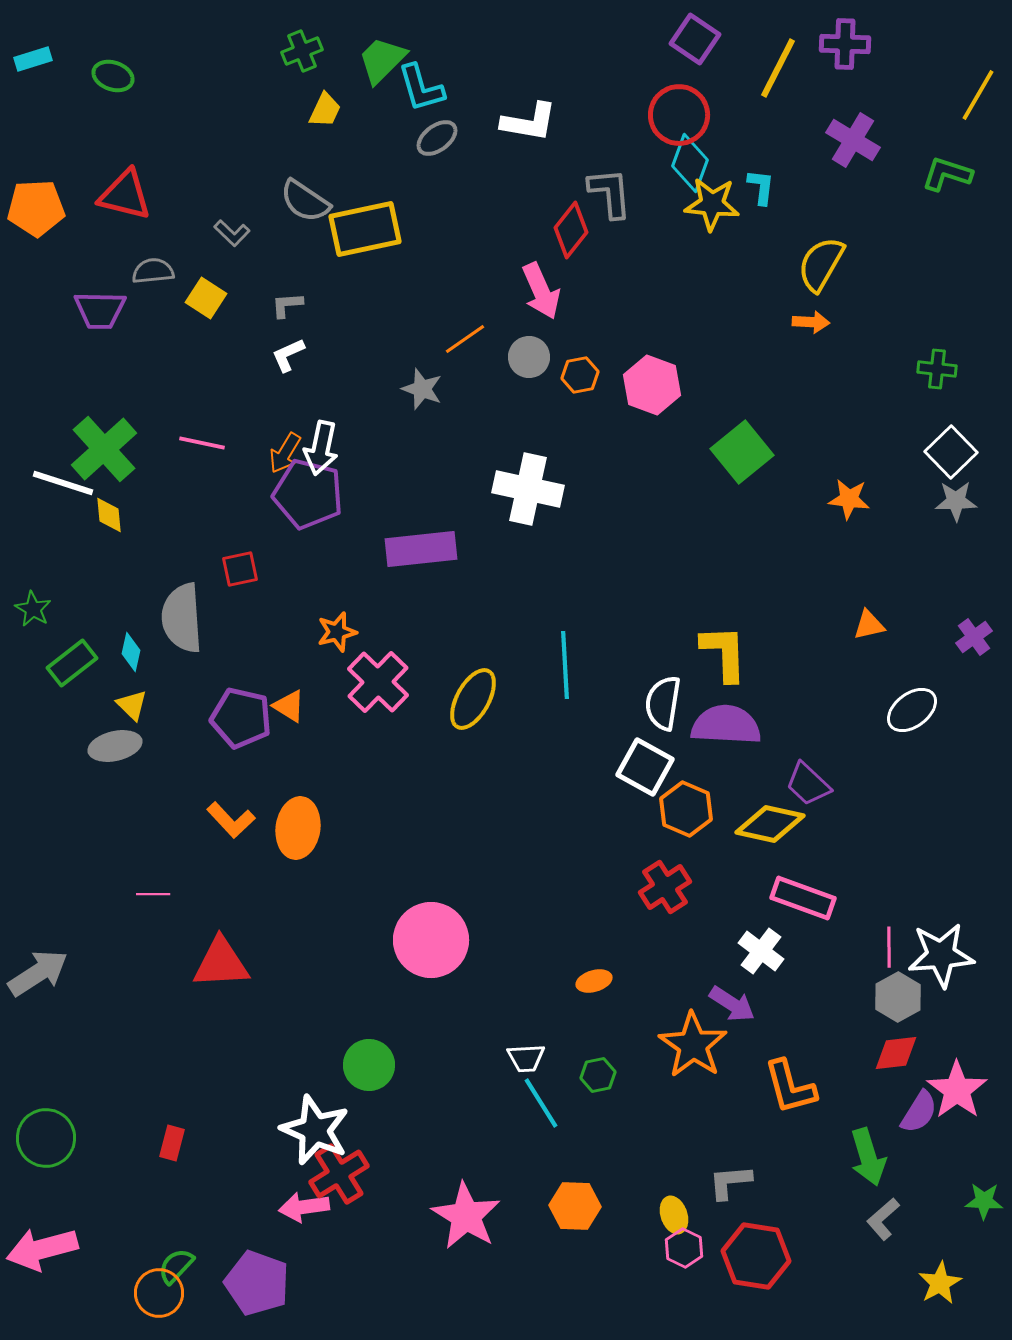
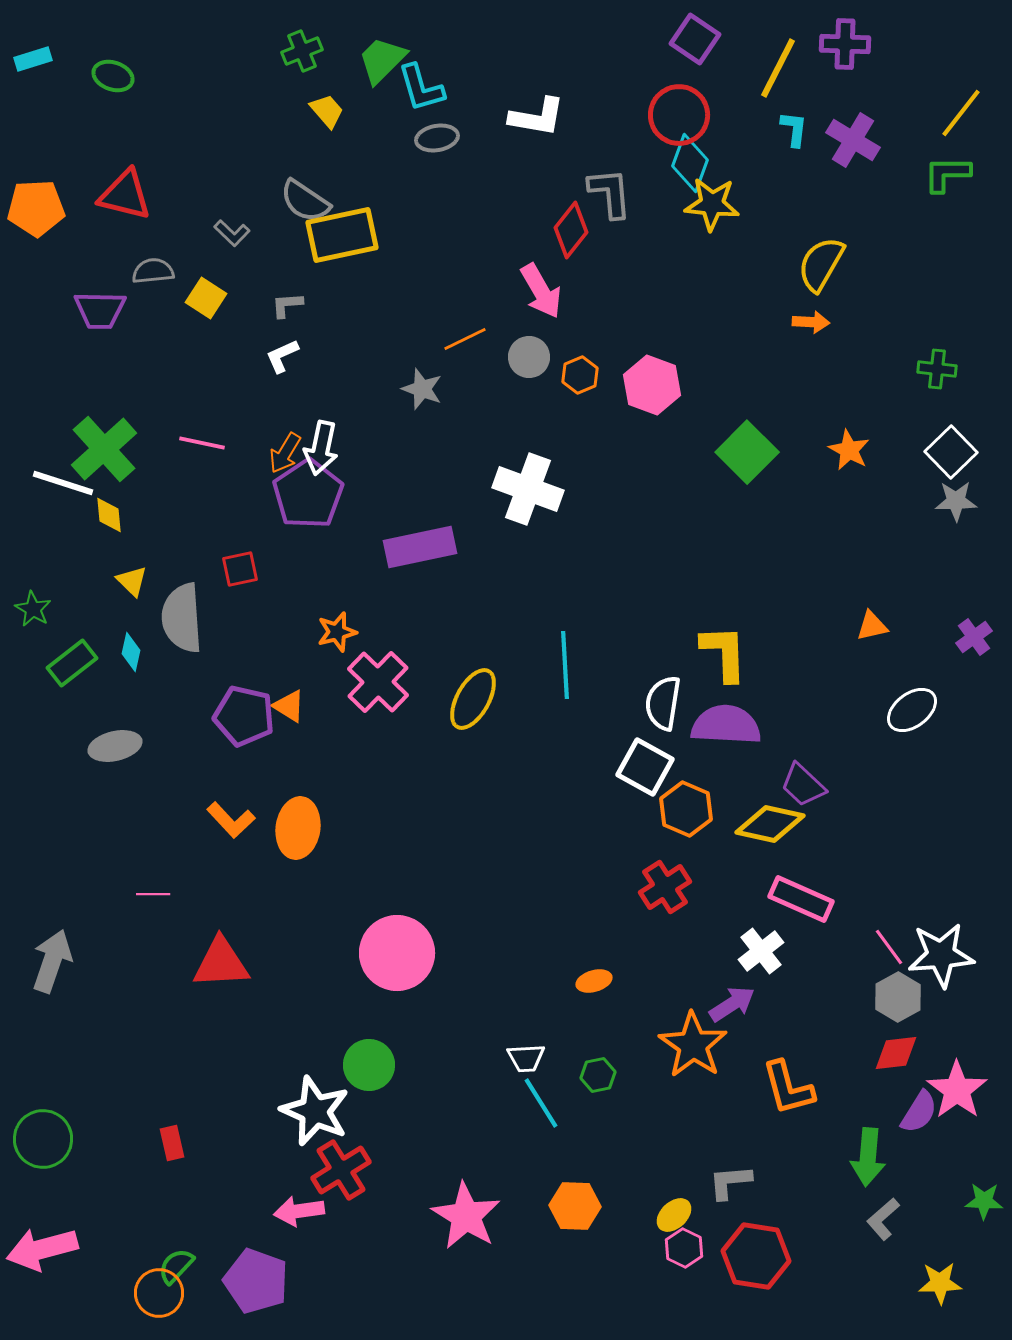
yellow line at (978, 95): moved 17 px left, 18 px down; rotated 8 degrees clockwise
yellow trapezoid at (325, 110): moved 2 px right, 1 px down; rotated 66 degrees counterclockwise
white L-shape at (529, 122): moved 8 px right, 5 px up
gray ellipse at (437, 138): rotated 27 degrees clockwise
green L-shape at (947, 174): rotated 18 degrees counterclockwise
cyan L-shape at (761, 187): moved 33 px right, 58 px up
yellow rectangle at (365, 229): moved 23 px left, 6 px down
pink arrow at (541, 291): rotated 6 degrees counterclockwise
orange line at (465, 339): rotated 9 degrees clockwise
white L-shape at (288, 355): moved 6 px left, 1 px down
orange hexagon at (580, 375): rotated 12 degrees counterclockwise
green square at (742, 452): moved 5 px right; rotated 6 degrees counterclockwise
white cross at (528, 489): rotated 8 degrees clockwise
purple pentagon at (308, 494): rotated 24 degrees clockwise
orange star at (849, 499): moved 49 px up; rotated 21 degrees clockwise
purple rectangle at (421, 549): moved 1 px left, 2 px up; rotated 6 degrees counterclockwise
orange triangle at (869, 625): moved 3 px right, 1 px down
yellow triangle at (132, 705): moved 124 px up
purple pentagon at (241, 718): moved 3 px right, 2 px up
purple trapezoid at (808, 784): moved 5 px left, 1 px down
pink rectangle at (803, 898): moved 2 px left, 1 px down; rotated 4 degrees clockwise
pink circle at (431, 940): moved 34 px left, 13 px down
pink line at (889, 947): rotated 36 degrees counterclockwise
white cross at (761, 951): rotated 15 degrees clockwise
gray arrow at (38, 973): moved 14 px right, 12 px up; rotated 38 degrees counterclockwise
purple arrow at (732, 1004): rotated 66 degrees counterclockwise
orange L-shape at (790, 1087): moved 2 px left, 1 px down
white star at (315, 1130): moved 19 px up
green circle at (46, 1138): moved 3 px left, 1 px down
red rectangle at (172, 1143): rotated 28 degrees counterclockwise
green arrow at (868, 1157): rotated 22 degrees clockwise
red cross at (339, 1174): moved 2 px right, 4 px up
pink arrow at (304, 1207): moved 5 px left, 4 px down
yellow ellipse at (674, 1215): rotated 66 degrees clockwise
purple pentagon at (257, 1283): moved 1 px left, 2 px up
yellow star at (940, 1283): rotated 27 degrees clockwise
